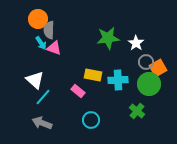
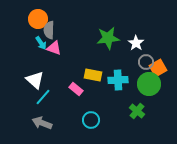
pink rectangle: moved 2 px left, 2 px up
